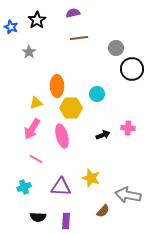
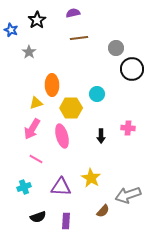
blue star: moved 3 px down
orange ellipse: moved 5 px left, 1 px up
black arrow: moved 2 px left, 1 px down; rotated 112 degrees clockwise
yellow star: rotated 12 degrees clockwise
gray arrow: rotated 30 degrees counterclockwise
black semicircle: rotated 21 degrees counterclockwise
